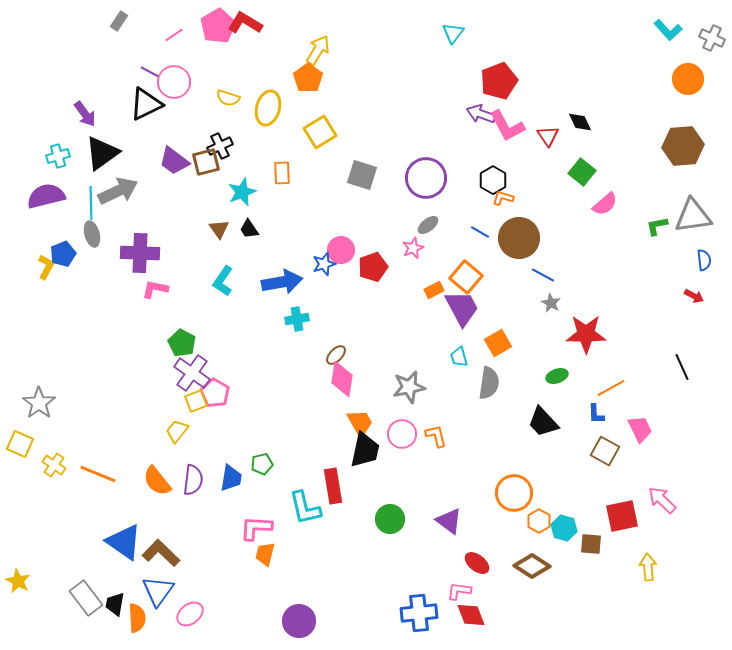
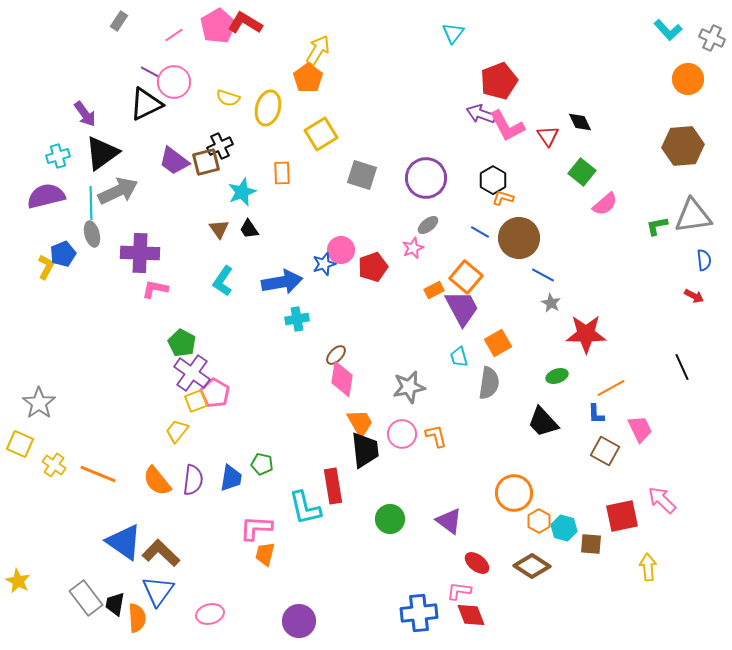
yellow square at (320, 132): moved 1 px right, 2 px down
black trapezoid at (365, 450): rotated 18 degrees counterclockwise
green pentagon at (262, 464): rotated 25 degrees clockwise
pink ellipse at (190, 614): moved 20 px right; rotated 24 degrees clockwise
